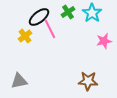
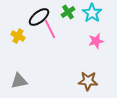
yellow cross: moved 7 px left; rotated 24 degrees counterclockwise
pink star: moved 8 px left
